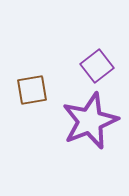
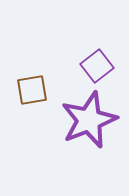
purple star: moved 1 px left, 1 px up
